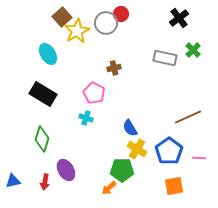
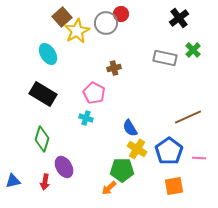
purple ellipse: moved 2 px left, 3 px up
